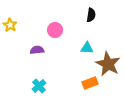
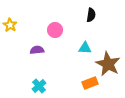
cyan triangle: moved 2 px left
